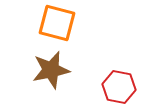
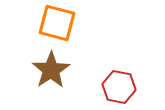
brown star: rotated 21 degrees counterclockwise
